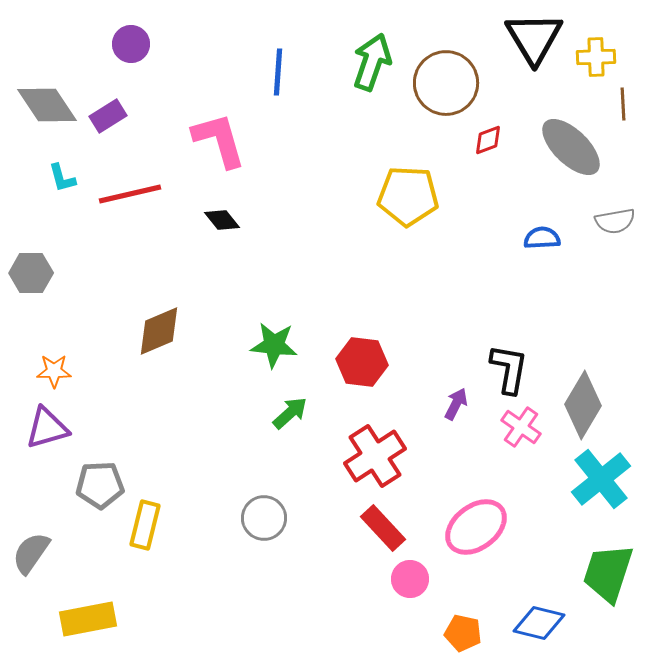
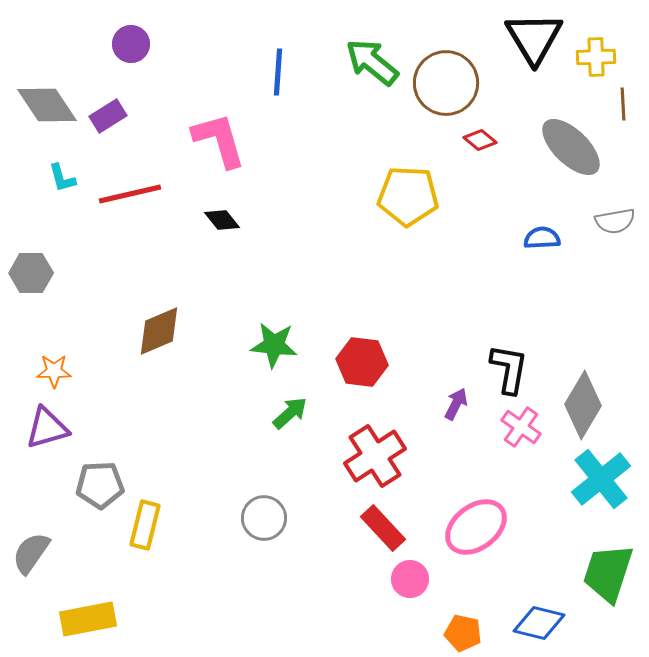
green arrow at (372, 62): rotated 70 degrees counterclockwise
red diamond at (488, 140): moved 8 px left; rotated 60 degrees clockwise
